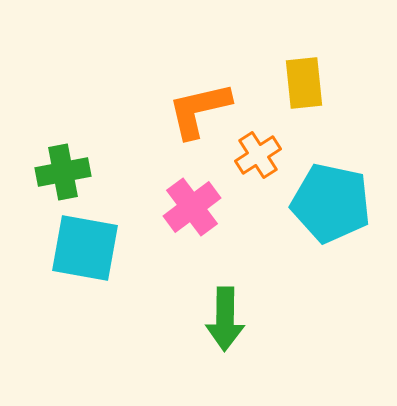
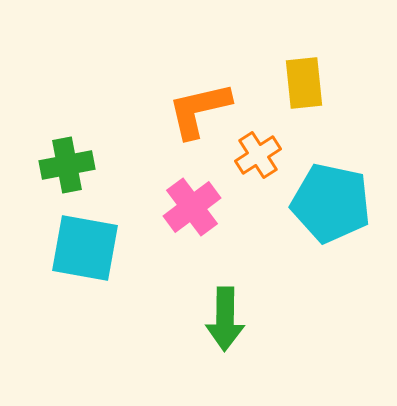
green cross: moved 4 px right, 7 px up
